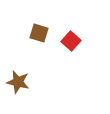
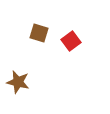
red square: rotated 12 degrees clockwise
